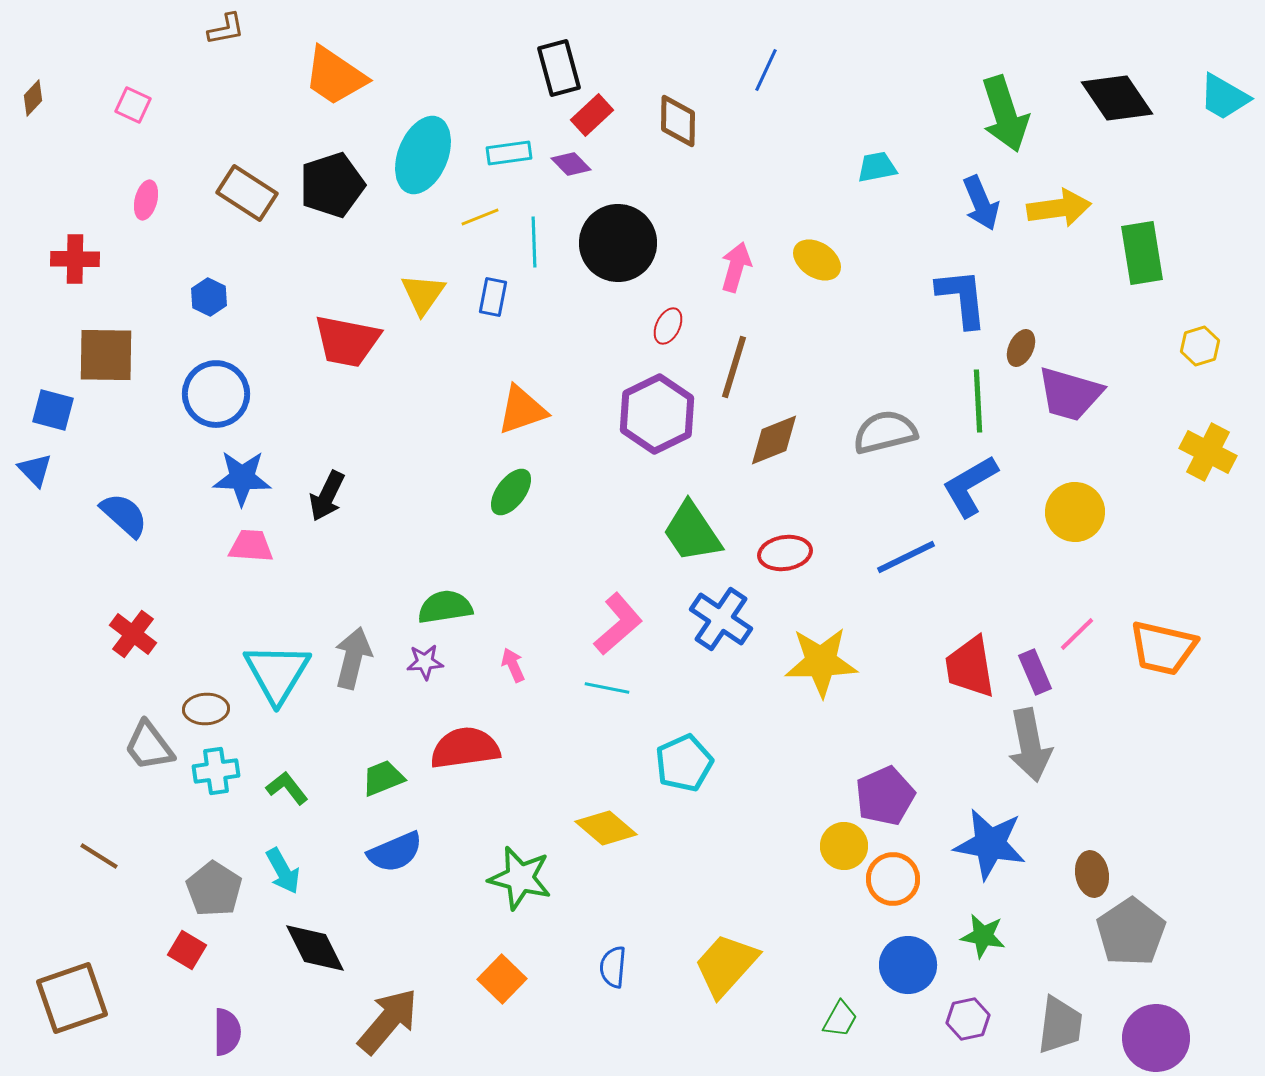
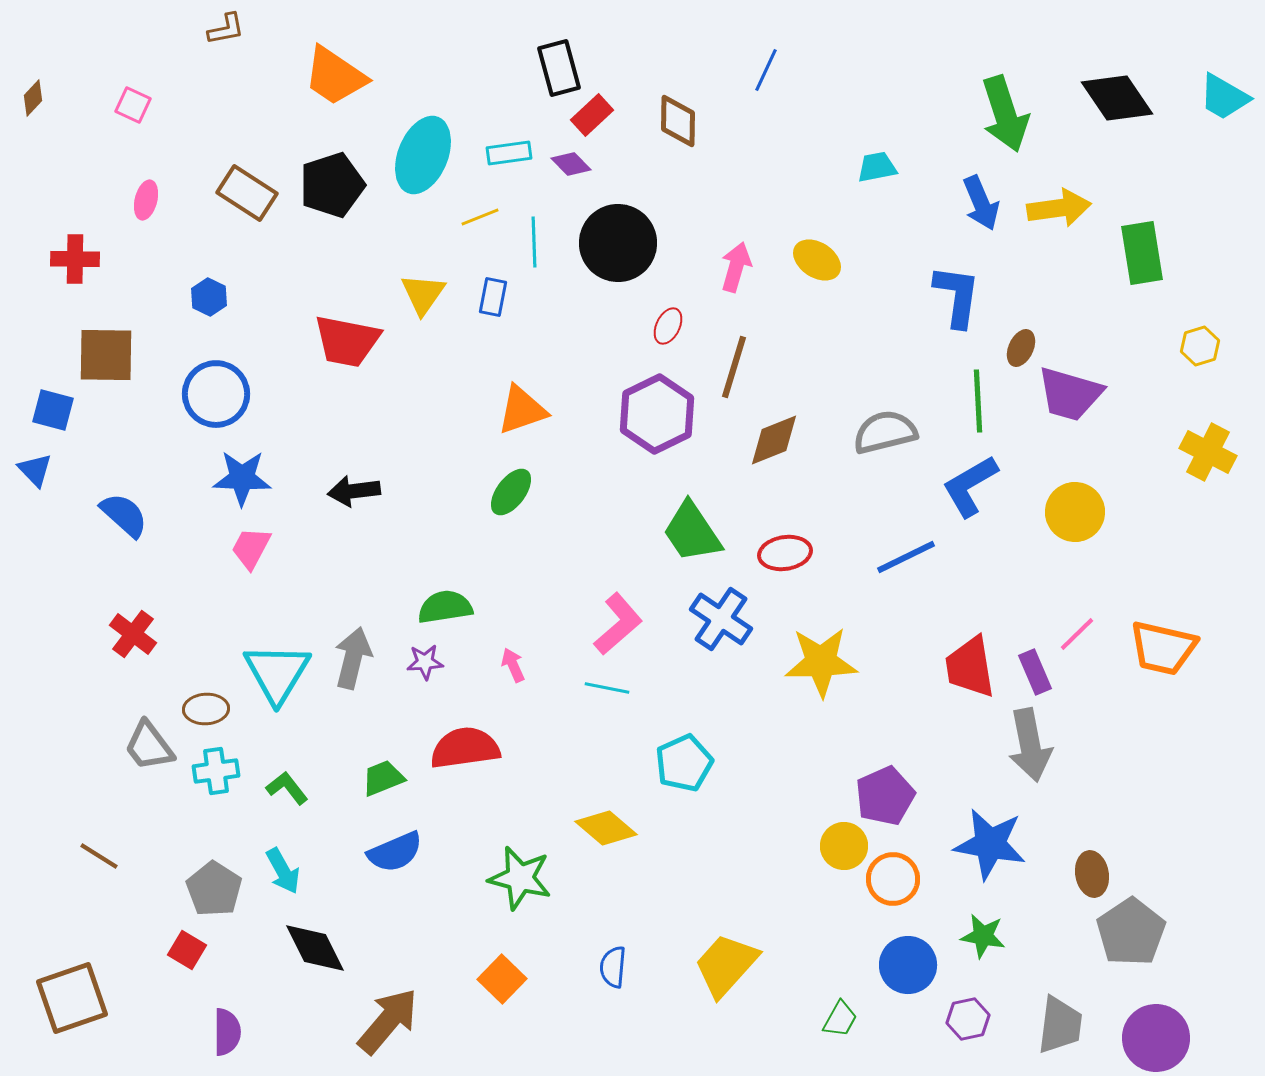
blue L-shape at (962, 298): moved 5 px left, 2 px up; rotated 14 degrees clockwise
black arrow at (327, 496): moved 27 px right, 5 px up; rotated 57 degrees clockwise
pink trapezoid at (251, 546): moved 2 px down; rotated 66 degrees counterclockwise
